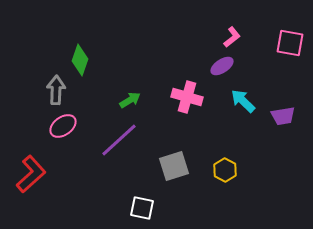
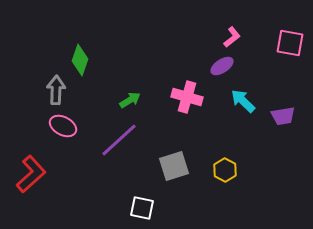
pink ellipse: rotated 64 degrees clockwise
